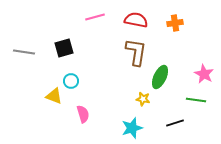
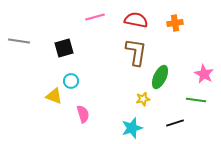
gray line: moved 5 px left, 11 px up
yellow star: rotated 24 degrees counterclockwise
